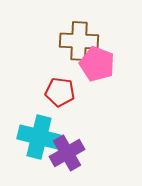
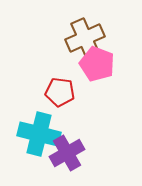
brown cross: moved 6 px right, 3 px up; rotated 27 degrees counterclockwise
cyan cross: moved 3 px up
